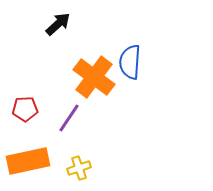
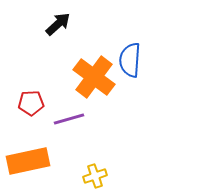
blue semicircle: moved 2 px up
red pentagon: moved 6 px right, 6 px up
purple line: moved 1 px down; rotated 40 degrees clockwise
yellow cross: moved 16 px right, 8 px down
